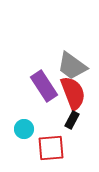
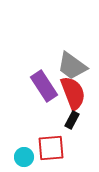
cyan circle: moved 28 px down
